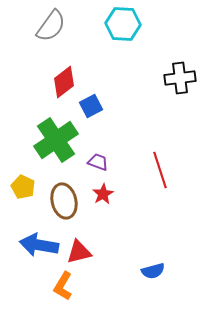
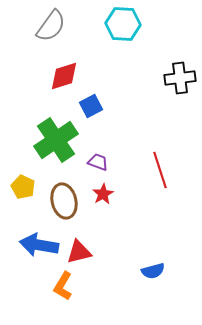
red diamond: moved 6 px up; rotated 20 degrees clockwise
